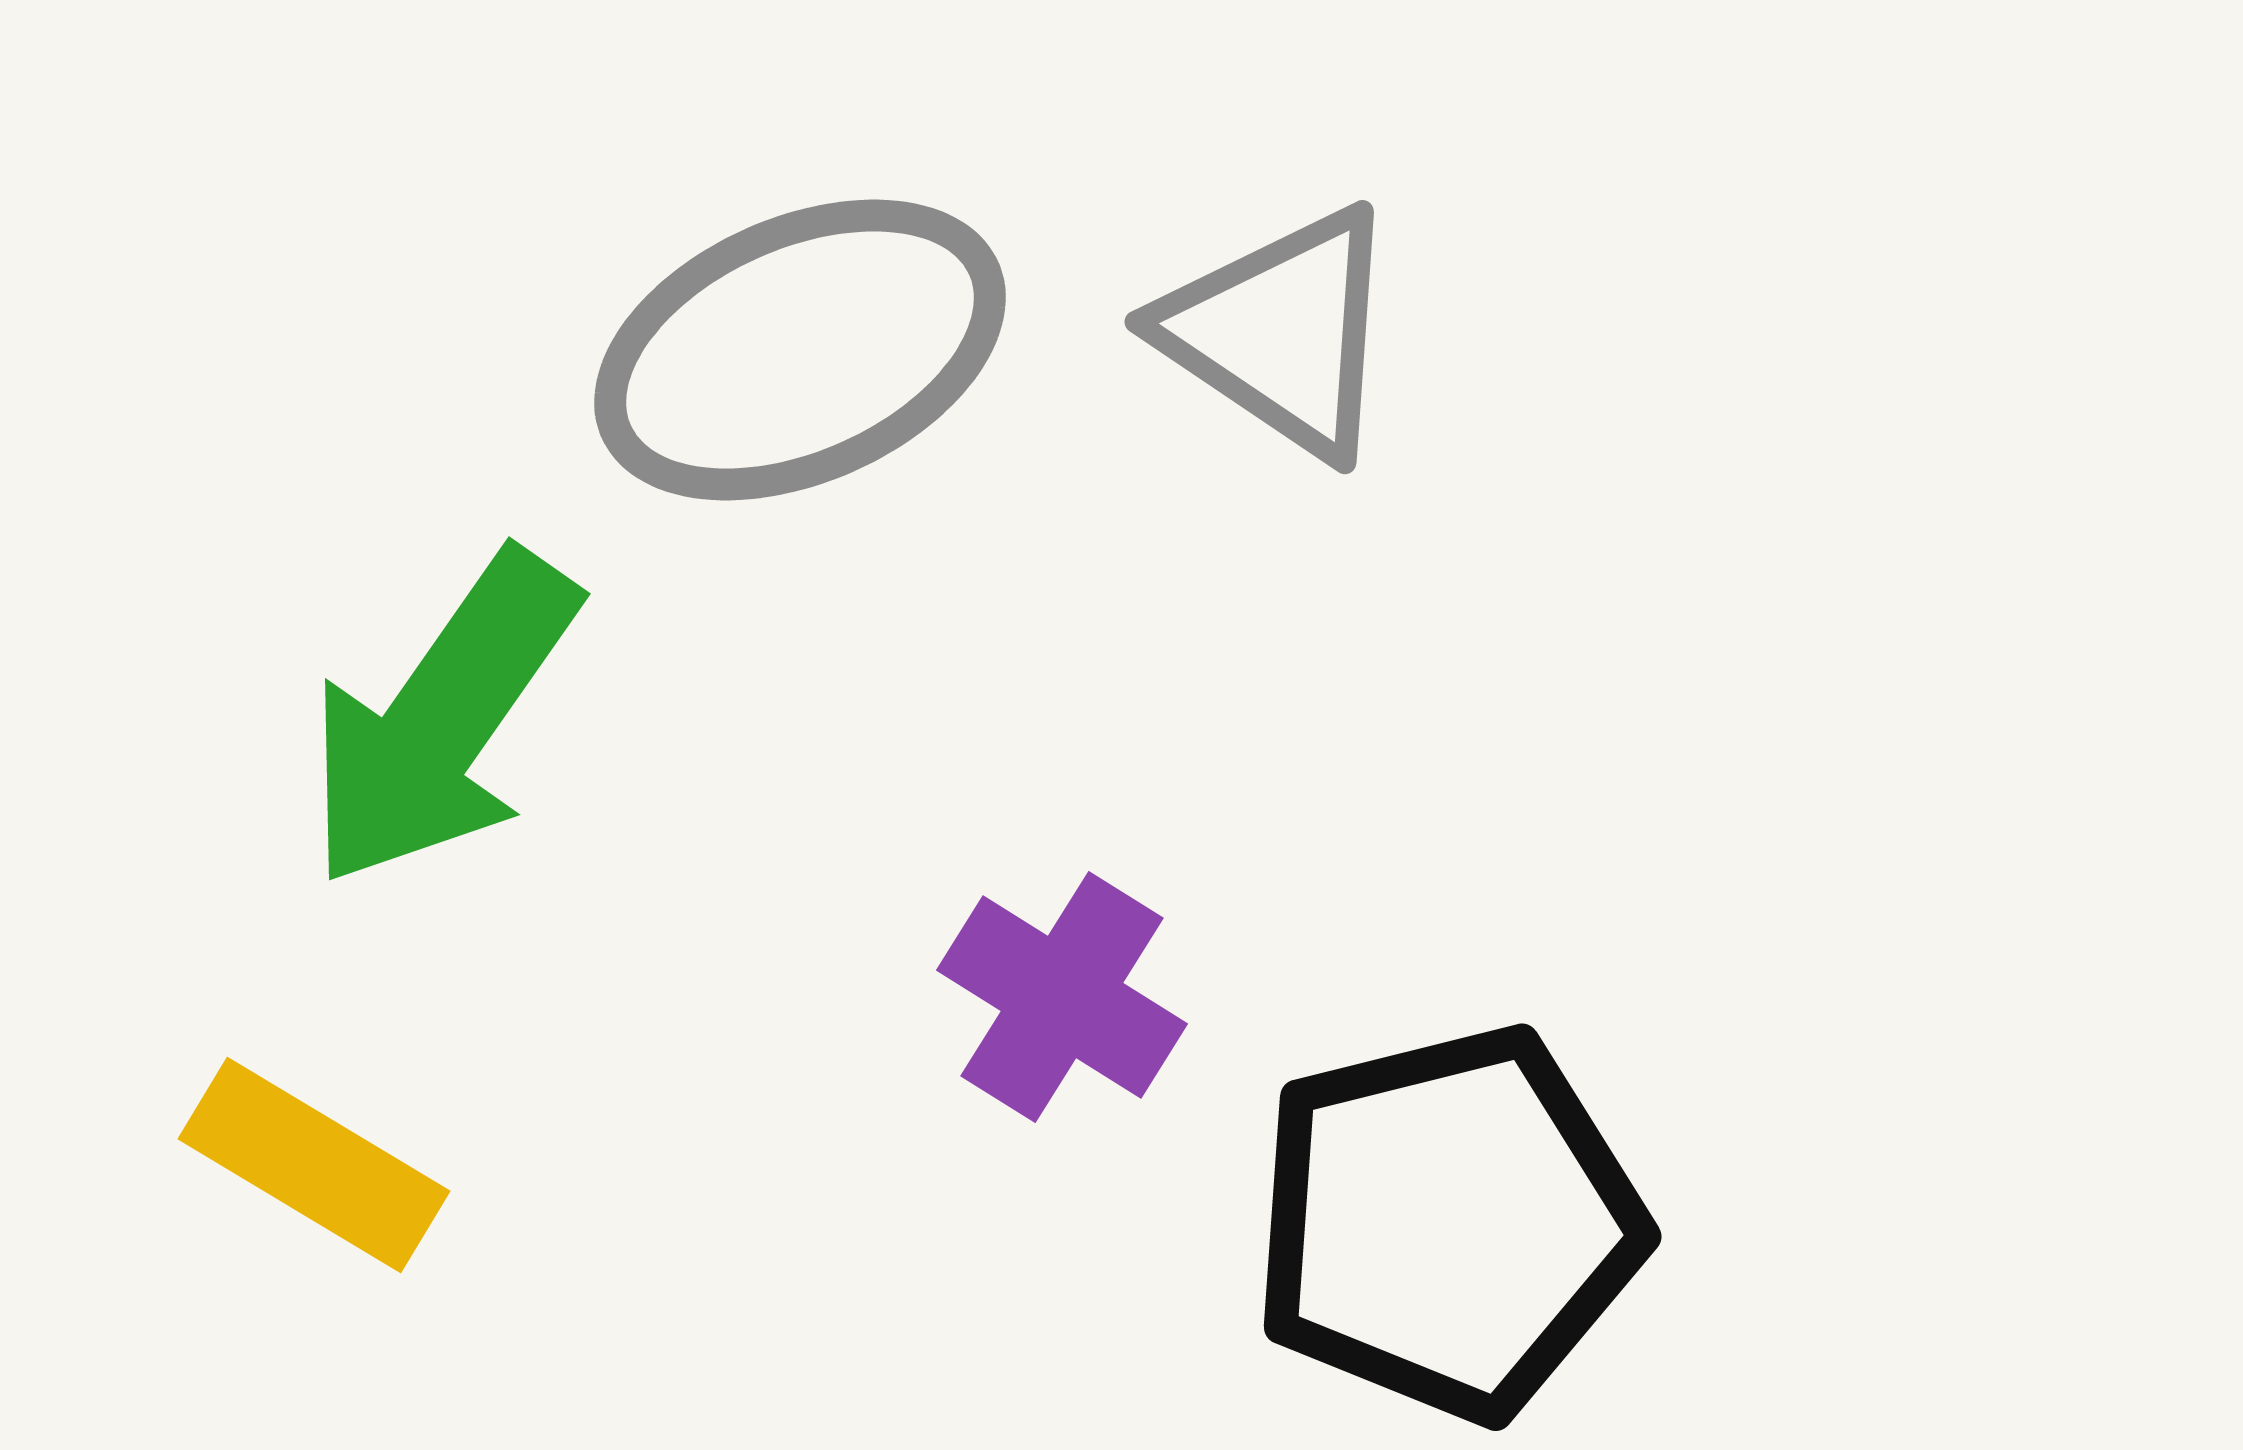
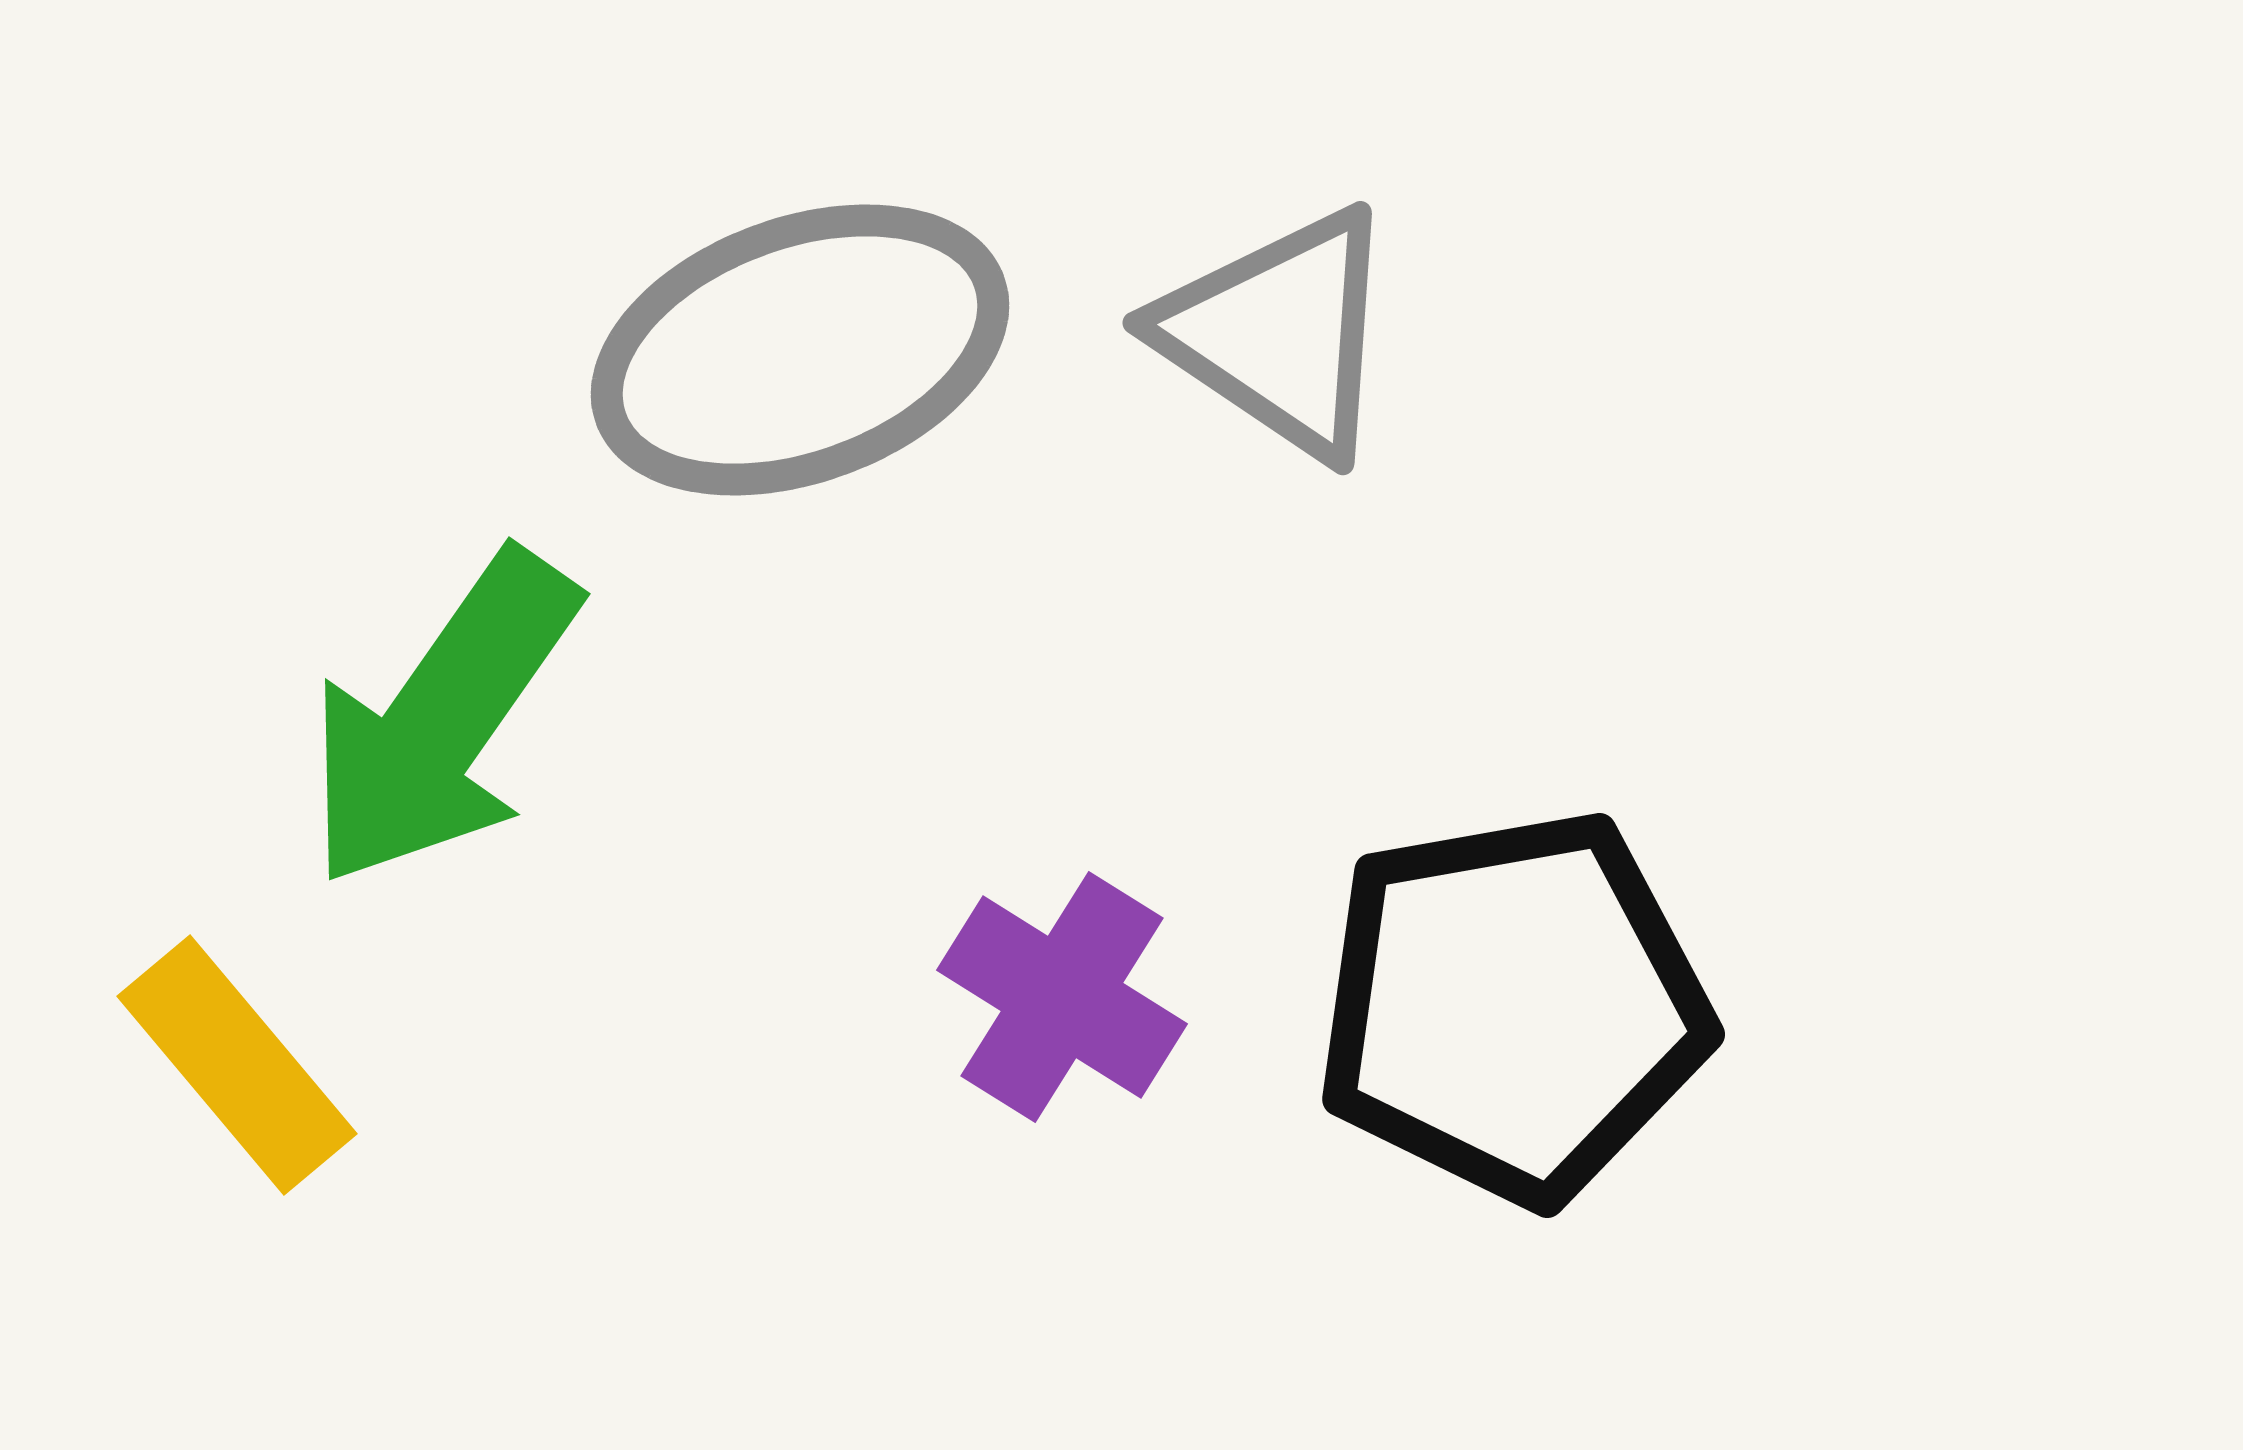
gray triangle: moved 2 px left, 1 px down
gray ellipse: rotated 4 degrees clockwise
yellow rectangle: moved 77 px left, 100 px up; rotated 19 degrees clockwise
black pentagon: moved 65 px right, 216 px up; rotated 4 degrees clockwise
